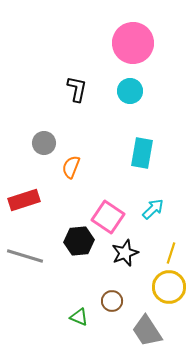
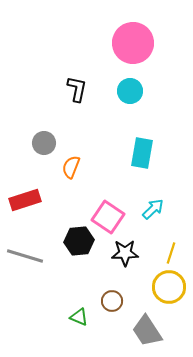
red rectangle: moved 1 px right
black star: rotated 20 degrees clockwise
